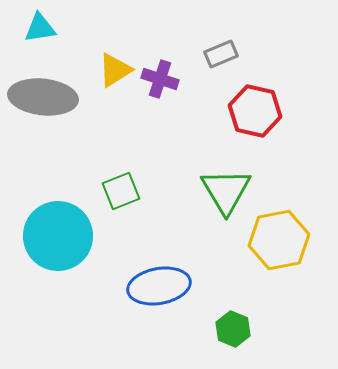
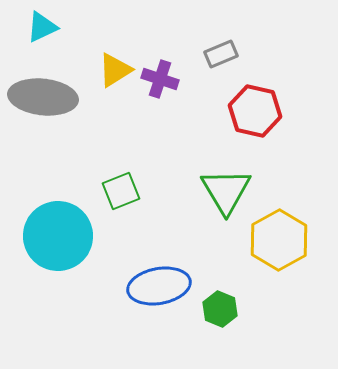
cyan triangle: moved 2 px right, 1 px up; rotated 16 degrees counterclockwise
yellow hexagon: rotated 18 degrees counterclockwise
green hexagon: moved 13 px left, 20 px up
